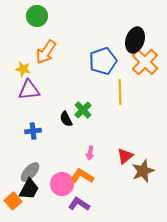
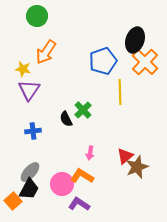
purple triangle: rotated 50 degrees counterclockwise
brown star: moved 6 px left, 4 px up
